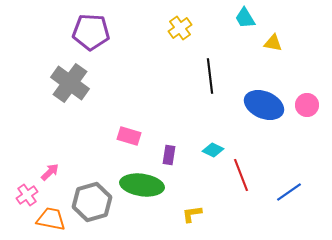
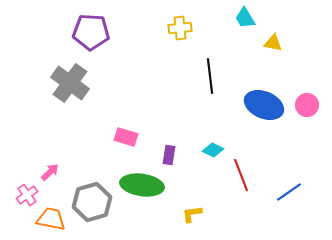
yellow cross: rotated 30 degrees clockwise
pink rectangle: moved 3 px left, 1 px down
